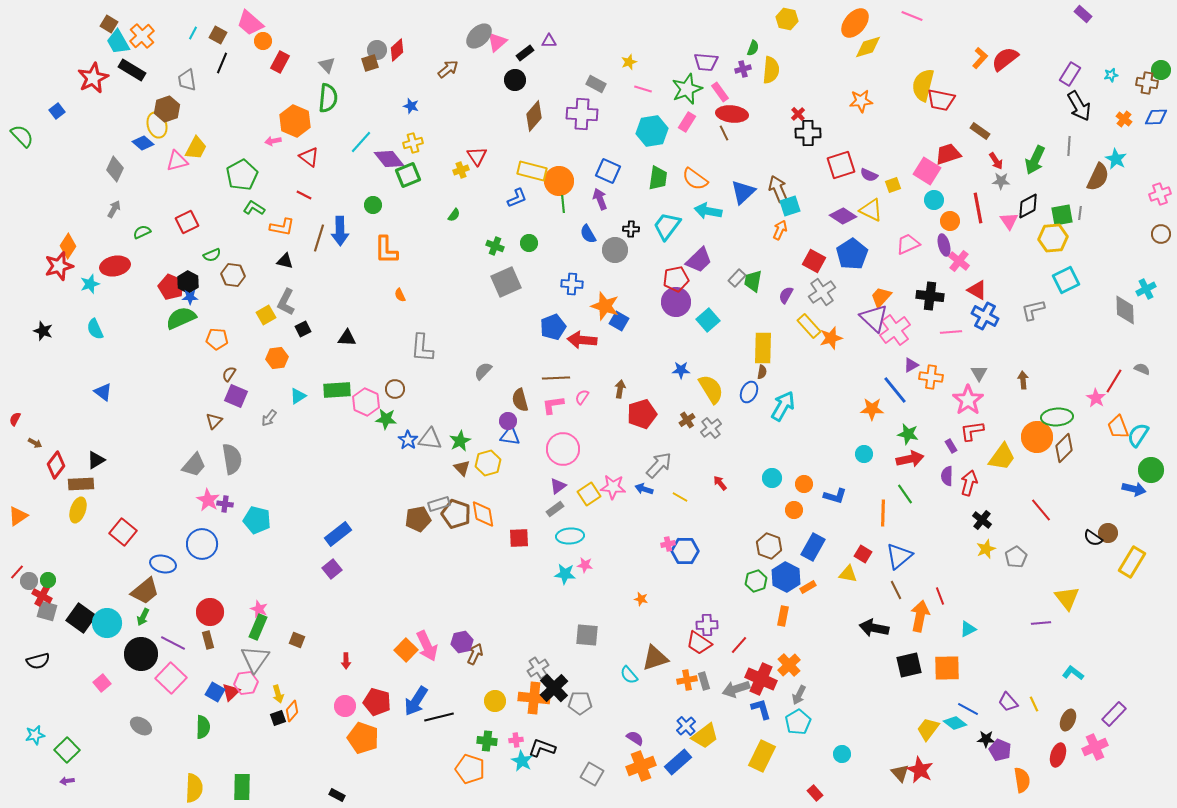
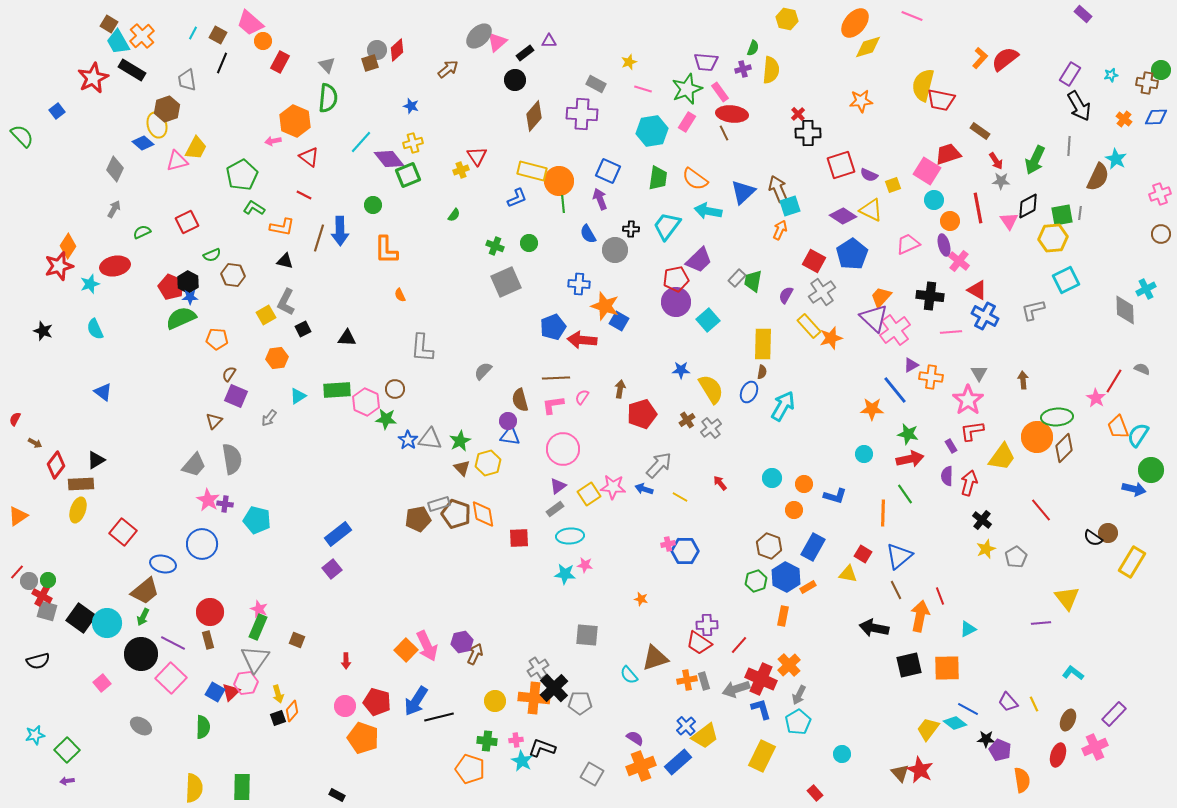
blue cross at (572, 284): moved 7 px right
yellow rectangle at (763, 348): moved 4 px up
